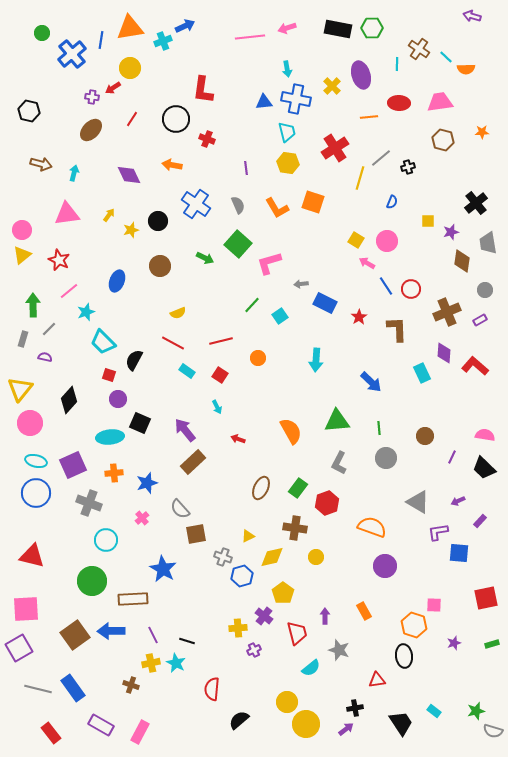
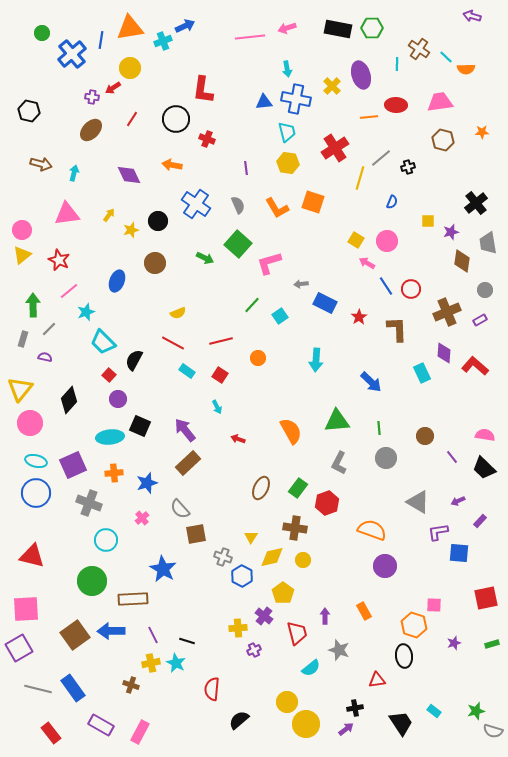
red ellipse at (399, 103): moved 3 px left, 2 px down
brown circle at (160, 266): moved 5 px left, 3 px up
red square at (109, 375): rotated 24 degrees clockwise
black square at (140, 423): moved 3 px down
purple line at (452, 457): rotated 64 degrees counterclockwise
brown rectangle at (193, 462): moved 5 px left, 1 px down
orange semicircle at (372, 527): moved 3 px down
yellow triangle at (248, 536): moved 3 px right, 1 px down; rotated 32 degrees counterclockwise
yellow circle at (316, 557): moved 13 px left, 3 px down
blue hexagon at (242, 576): rotated 15 degrees counterclockwise
